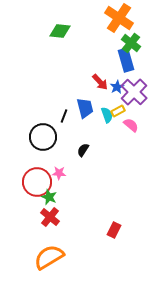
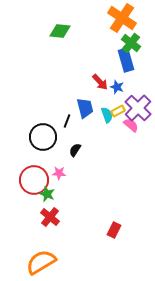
orange cross: moved 3 px right
blue star: rotated 24 degrees counterclockwise
purple cross: moved 4 px right, 16 px down
black line: moved 3 px right, 5 px down
black semicircle: moved 8 px left
red circle: moved 3 px left, 2 px up
green star: moved 2 px left, 3 px up
orange semicircle: moved 8 px left, 5 px down
